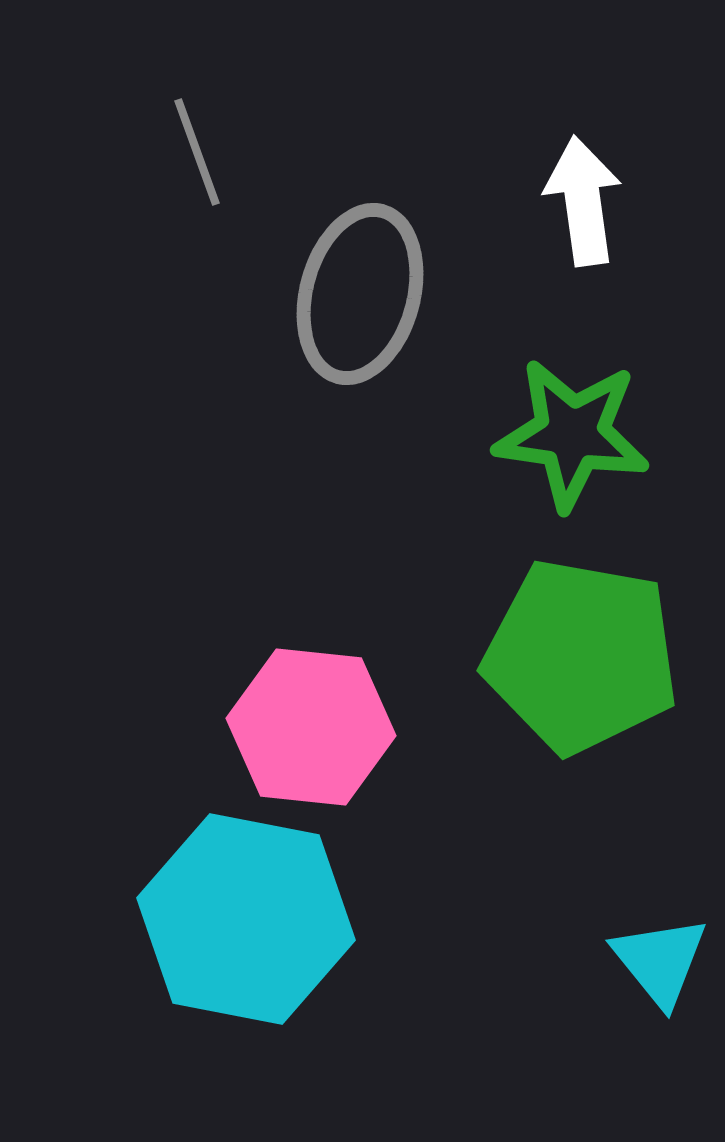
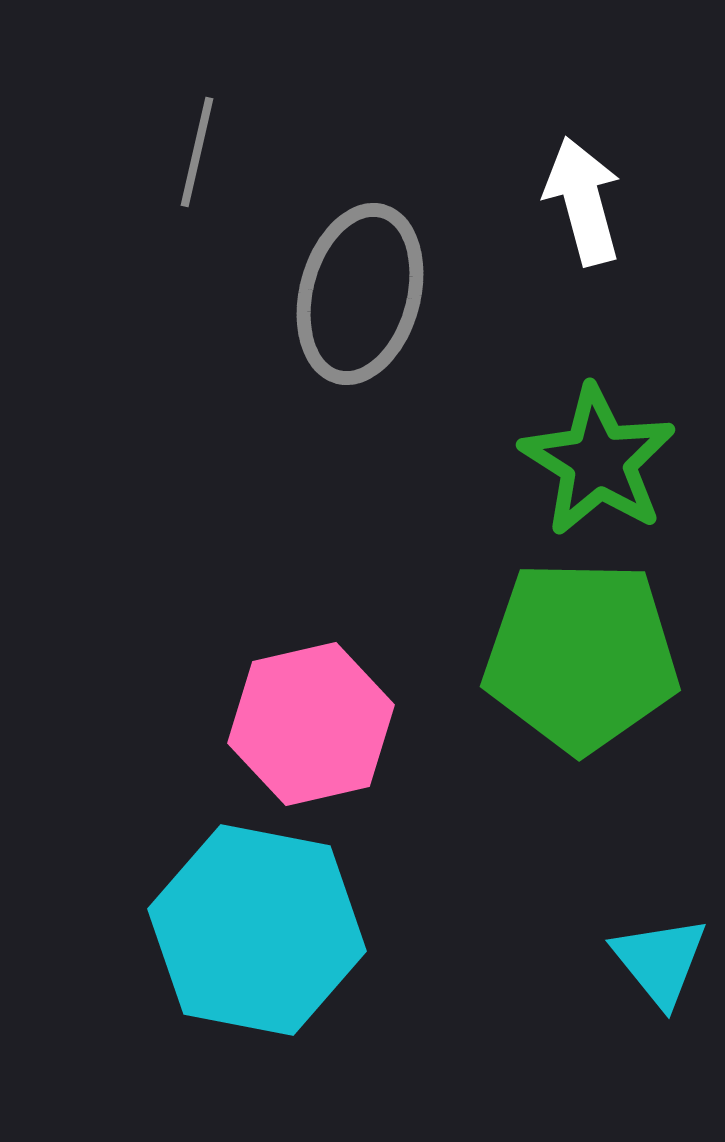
gray line: rotated 33 degrees clockwise
white arrow: rotated 7 degrees counterclockwise
green star: moved 26 px right, 27 px down; rotated 24 degrees clockwise
green pentagon: rotated 9 degrees counterclockwise
pink hexagon: moved 3 px up; rotated 19 degrees counterclockwise
cyan hexagon: moved 11 px right, 11 px down
